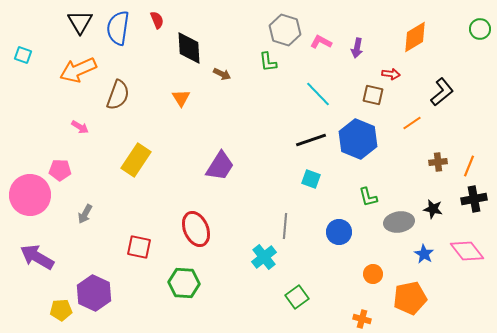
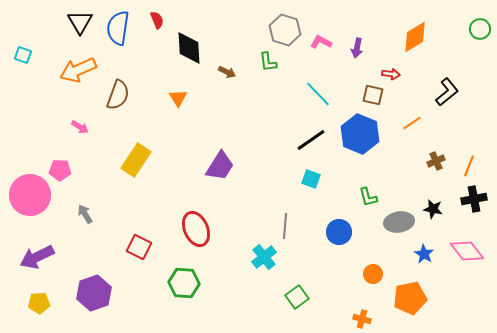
brown arrow at (222, 74): moved 5 px right, 2 px up
black L-shape at (442, 92): moved 5 px right
orange triangle at (181, 98): moved 3 px left
blue hexagon at (358, 139): moved 2 px right, 5 px up
black line at (311, 140): rotated 16 degrees counterclockwise
brown cross at (438, 162): moved 2 px left, 1 px up; rotated 18 degrees counterclockwise
gray arrow at (85, 214): rotated 120 degrees clockwise
red square at (139, 247): rotated 15 degrees clockwise
purple arrow at (37, 257): rotated 56 degrees counterclockwise
purple hexagon at (94, 293): rotated 16 degrees clockwise
yellow pentagon at (61, 310): moved 22 px left, 7 px up
